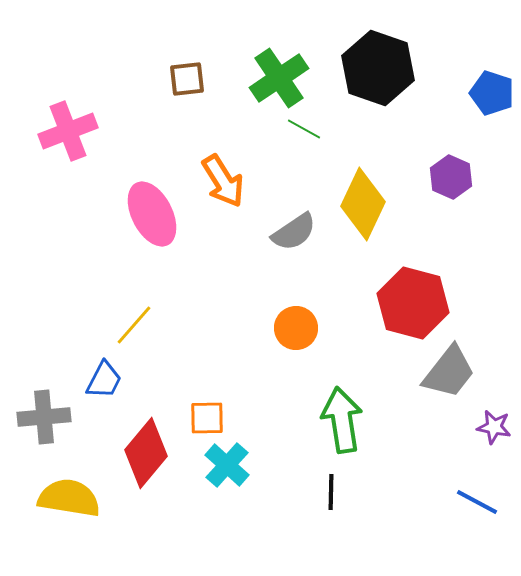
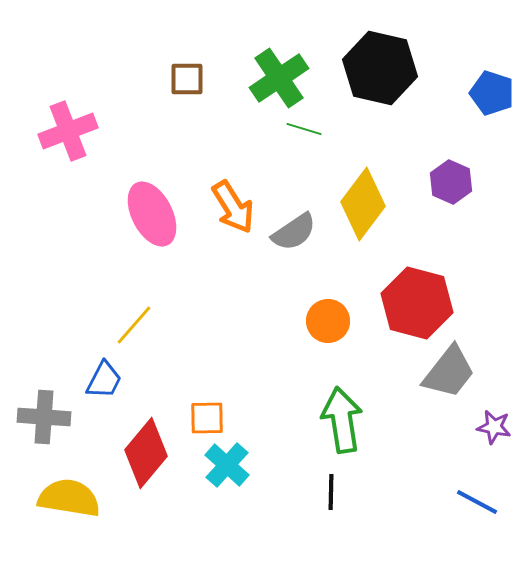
black hexagon: moved 2 px right; rotated 6 degrees counterclockwise
brown square: rotated 6 degrees clockwise
green line: rotated 12 degrees counterclockwise
purple hexagon: moved 5 px down
orange arrow: moved 10 px right, 26 px down
yellow diamond: rotated 12 degrees clockwise
red hexagon: moved 4 px right
orange circle: moved 32 px right, 7 px up
gray cross: rotated 9 degrees clockwise
